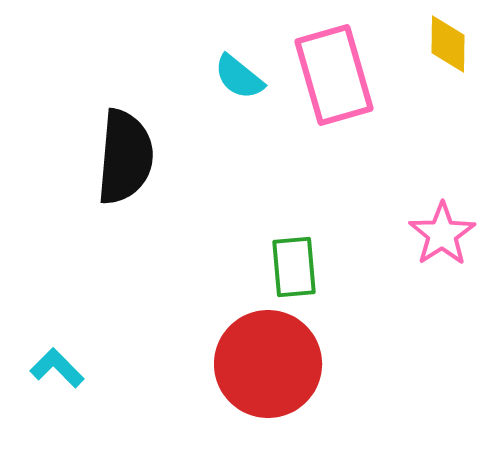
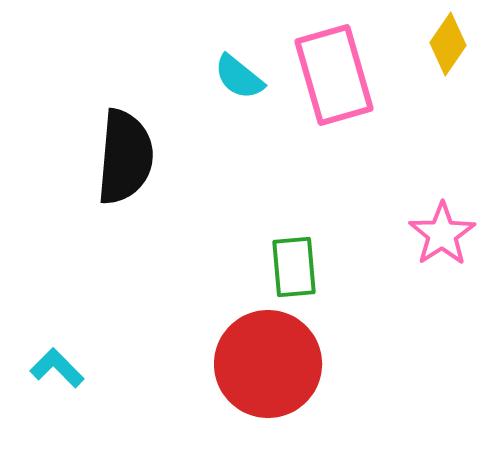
yellow diamond: rotated 34 degrees clockwise
